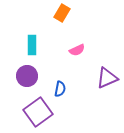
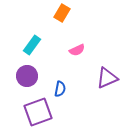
cyan rectangle: rotated 36 degrees clockwise
purple square: rotated 16 degrees clockwise
